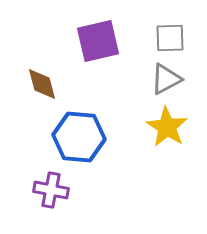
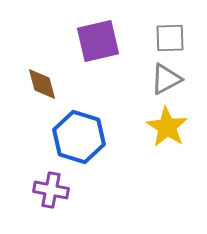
blue hexagon: rotated 12 degrees clockwise
